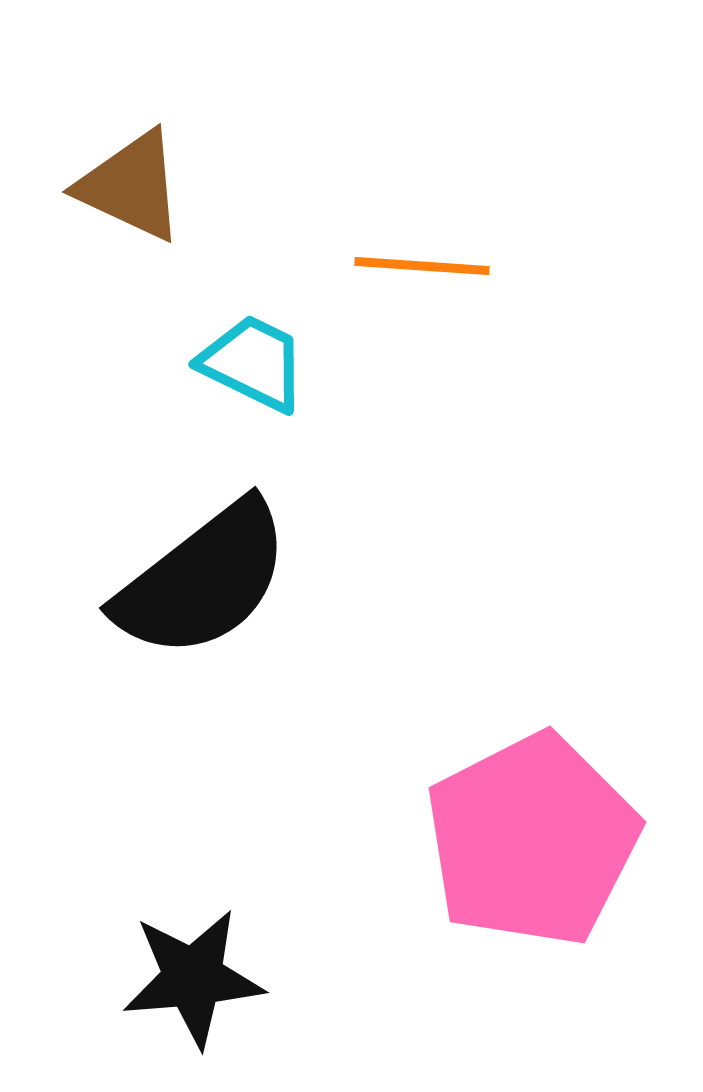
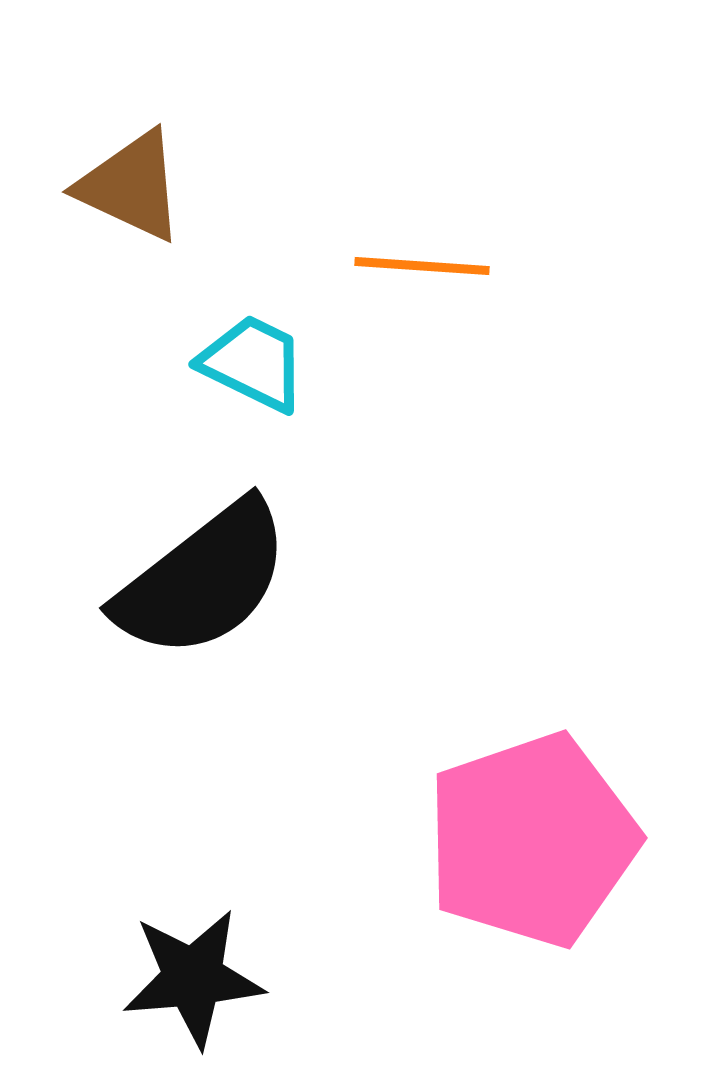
pink pentagon: rotated 8 degrees clockwise
